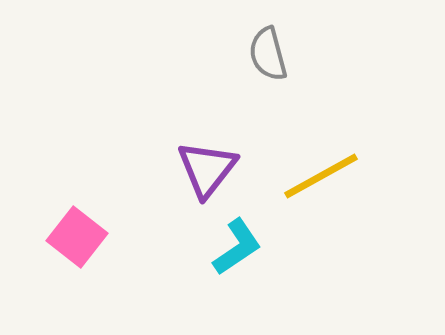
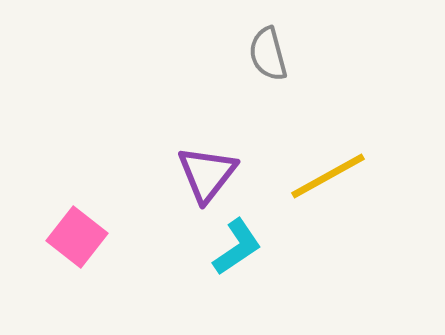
purple triangle: moved 5 px down
yellow line: moved 7 px right
